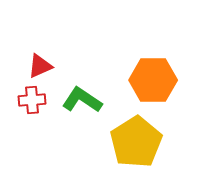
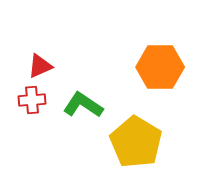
orange hexagon: moved 7 px right, 13 px up
green L-shape: moved 1 px right, 5 px down
yellow pentagon: rotated 9 degrees counterclockwise
